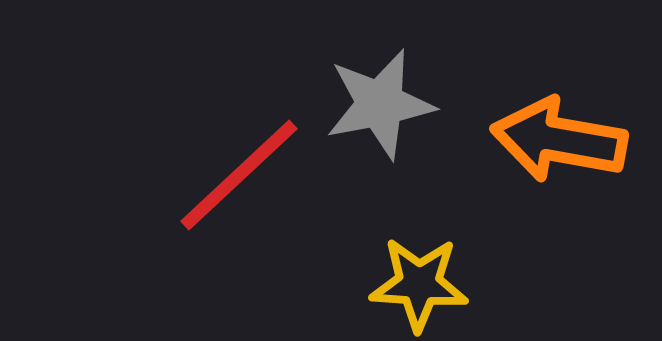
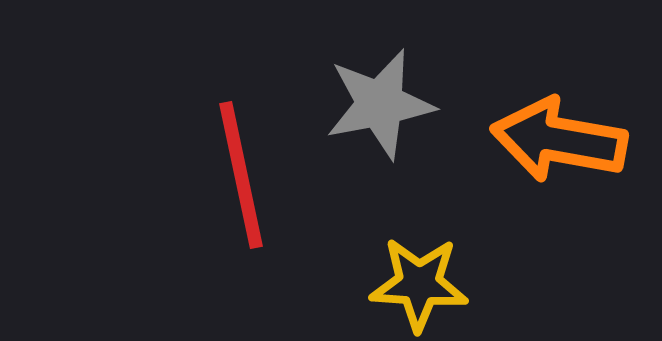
red line: moved 2 px right; rotated 59 degrees counterclockwise
